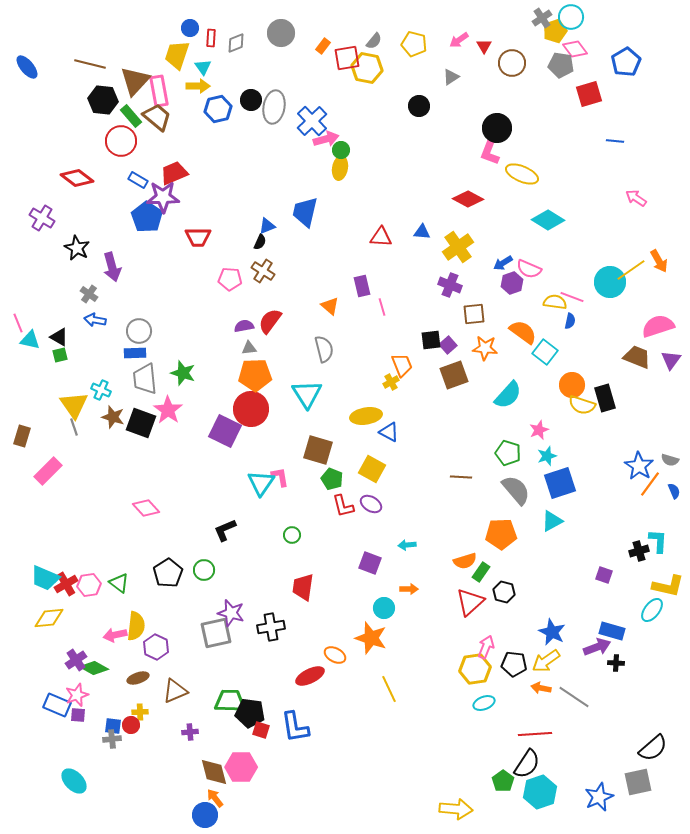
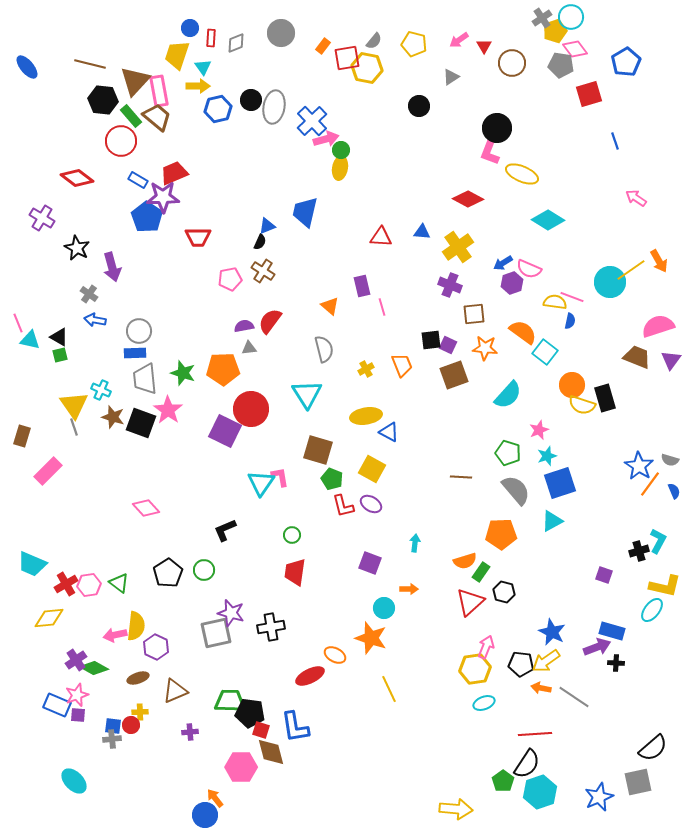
blue line at (615, 141): rotated 66 degrees clockwise
pink pentagon at (230, 279): rotated 15 degrees counterclockwise
purple square at (448, 345): rotated 24 degrees counterclockwise
orange pentagon at (255, 375): moved 32 px left, 6 px up
yellow cross at (391, 382): moved 25 px left, 13 px up
cyan L-shape at (658, 541): rotated 25 degrees clockwise
cyan arrow at (407, 545): moved 8 px right, 2 px up; rotated 102 degrees clockwise
cyan trapezoid at (45, 578): moved 13 px left, 14 px up
yellow L-shape at (668, 586): moved 3 px left
red trapezoid at (303, 587): moved 8 px left, 15 px up
black pentagon at (514, 664): moved 7 px right
brown diamond at (214, 772): moved 57 px right, 20 px up
